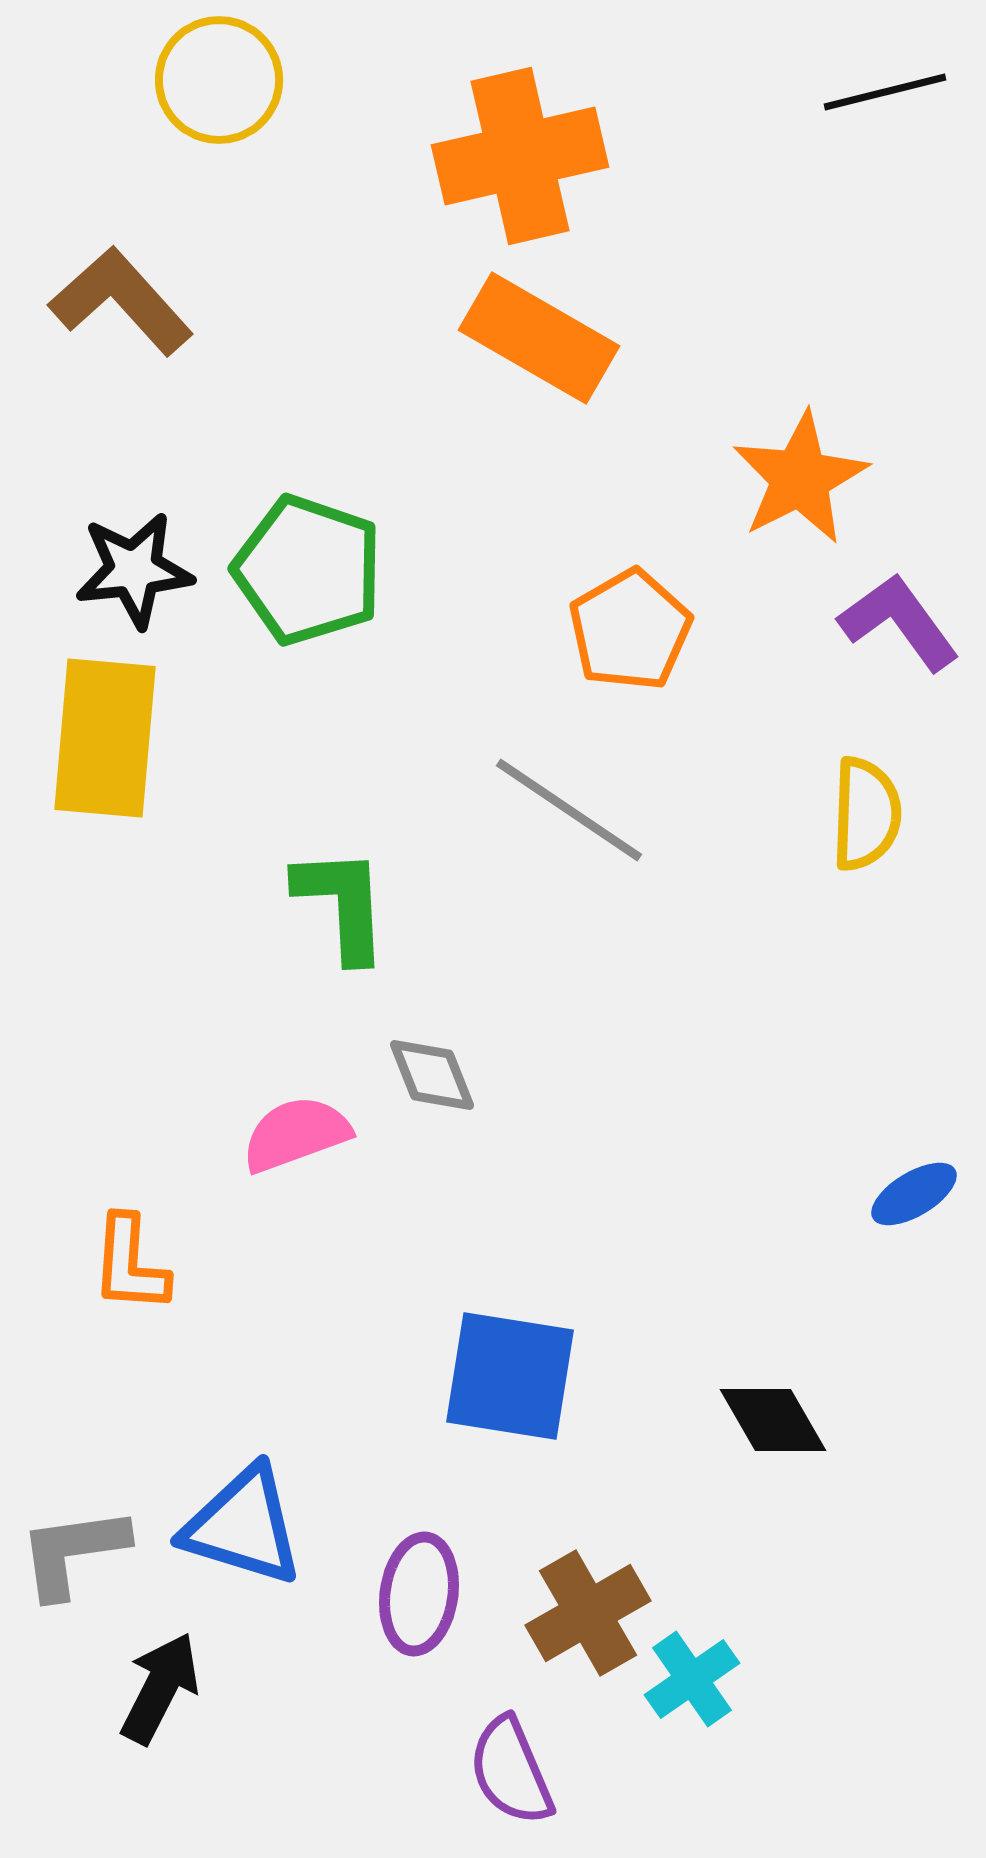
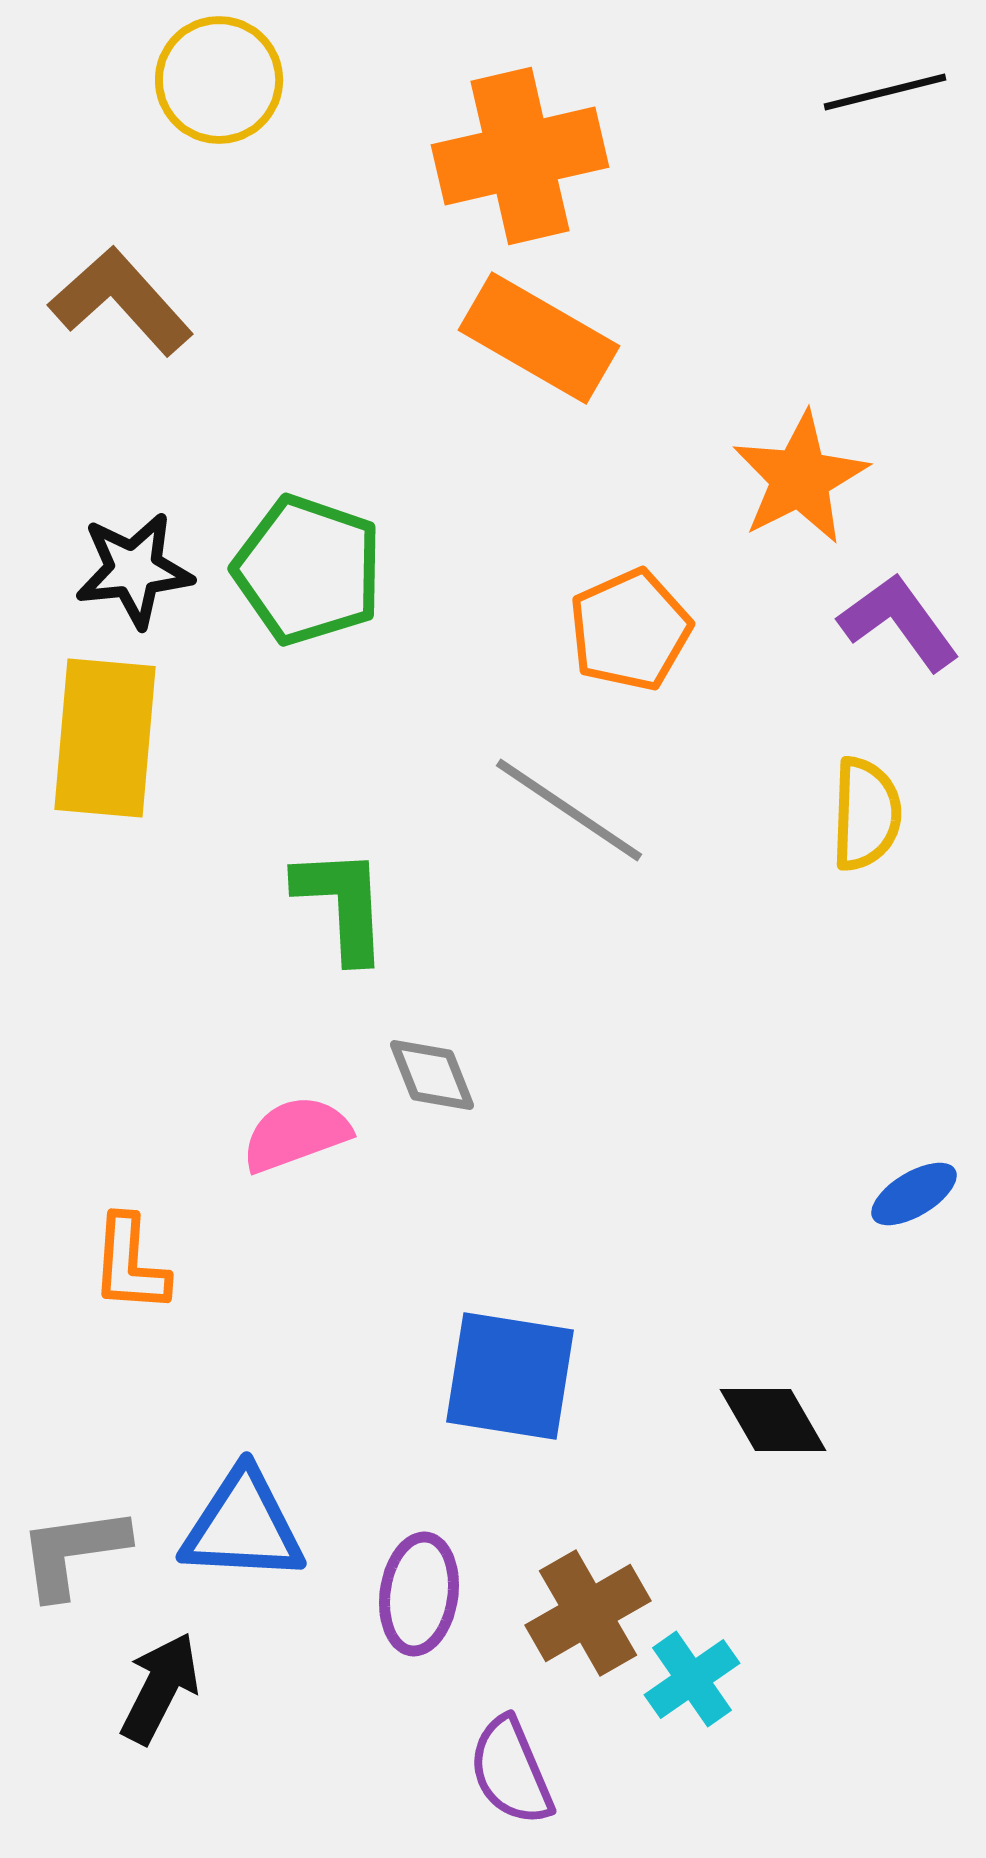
orange pentagon: rotated 6 degrees clockwise
blue triangle: rotated 14 degrees counterclockwise
